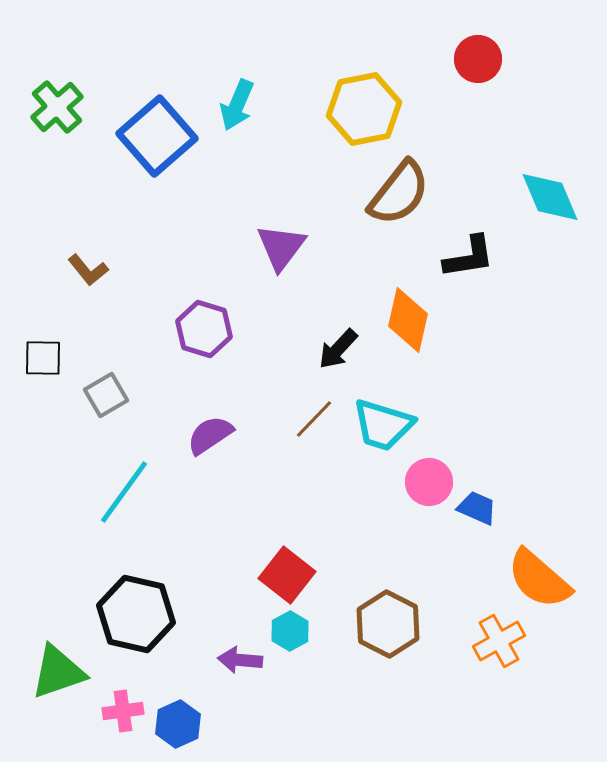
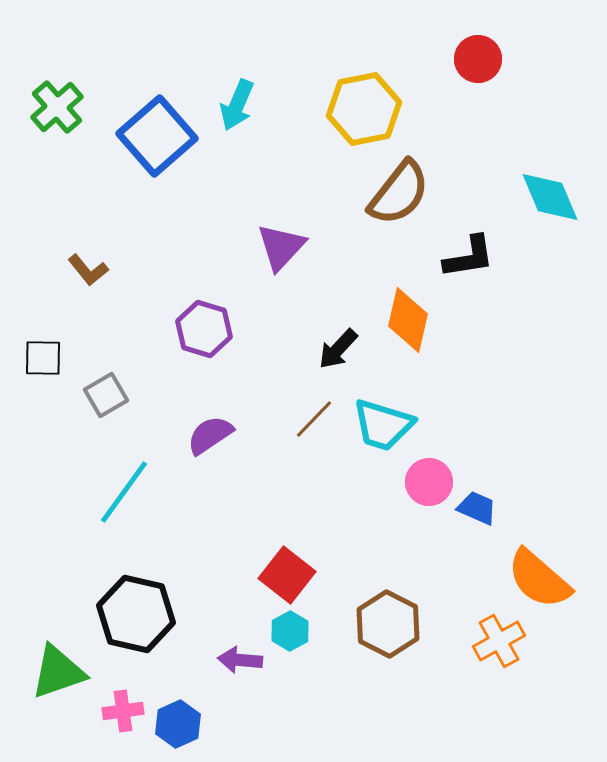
purple triangle: rotated 6 degrees clockwise
